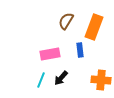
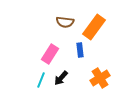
brown semicircle: moved 1 px left, 1 px down; rotated 114 degrees counterclockwise
orange rectangle: rotated 15 degrees clockwise
pink rectangle: rotated 48 degrees counterclockwise
orange cross: moved 1 px left, 2 px up; rotated 36 degrees counterclockwise
